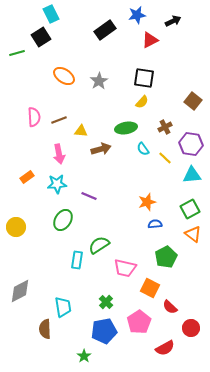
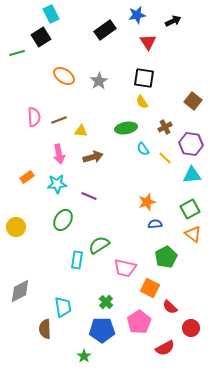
red triangle at (150, 40): moved 2 px left, 2 px down; rotated 36 degrees counterclockwise
yellow semicircle at (142, 102): rotated 104 degrees clockwise
brown arrow at (101, 149): moved 8 px left, 8 px down
blue pentagon at (104, 331): moved 2 px left, 1 px up; rotated 10 degrees clockwise
